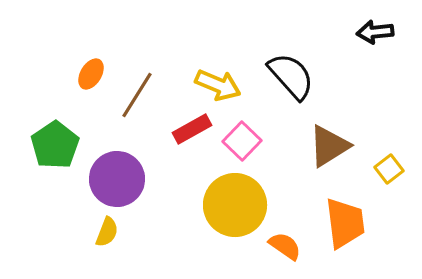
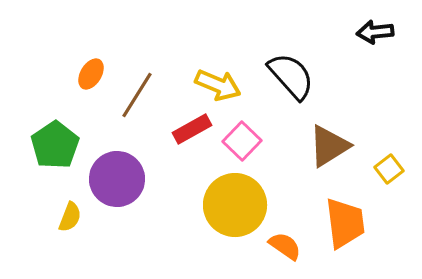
yellow semicircle: moved 37 px left, 15 px up
